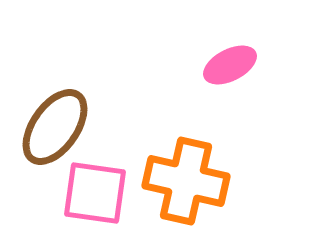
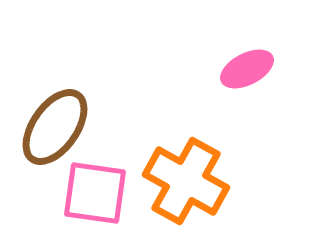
pink ellipse: moved 17 px right, 4 px down
orange cross: rotated 16 degrees clockwise
